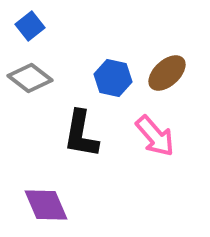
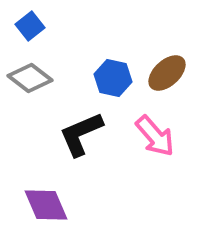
black L-shape: rotated 57 degrees clockwise
